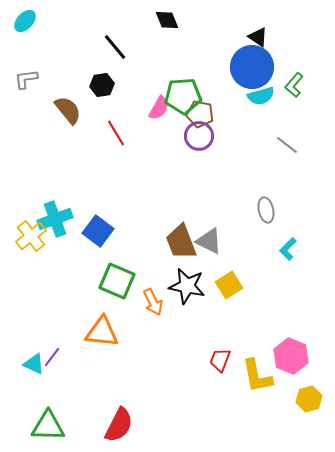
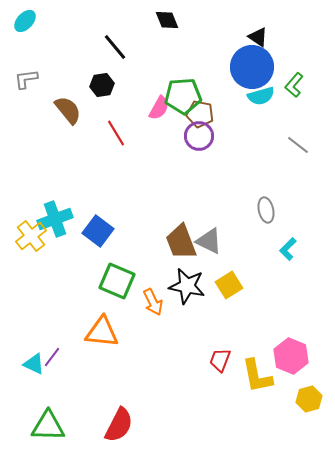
gray line: moved 11 px right
